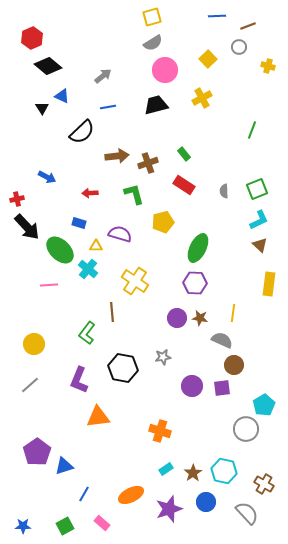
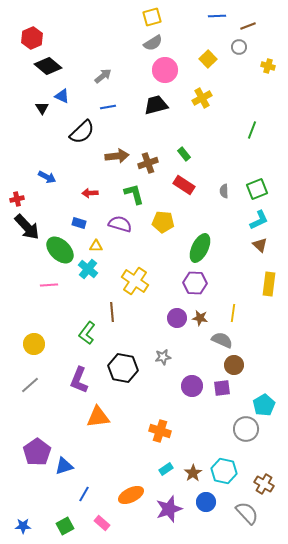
yellow pentagon at (163, 222): rotated 20 degrees clockwise
purple semicircle at (120, 234): moved 10 px up
green ellipse at (198, 248): moved 2 px right
